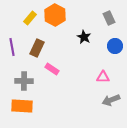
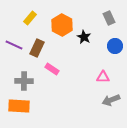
orange hexagon: moved 7 px right, 10 px down
purple line: moved 2 px right, 2 px up; rotated 54 degrees counterclockwise
orange rectangle: moved 3 px left
